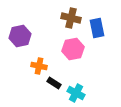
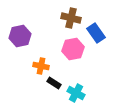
blue rectangle: moved 1 px left, 5 px down; rotated 24 degrees counterclockwise
orange cross: moved 2 px right
